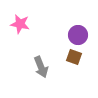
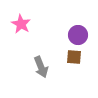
pink star: moved 1 px right; rotated 18 degrees clockwise
brown square: rotated 14 degrees counterclockwise
